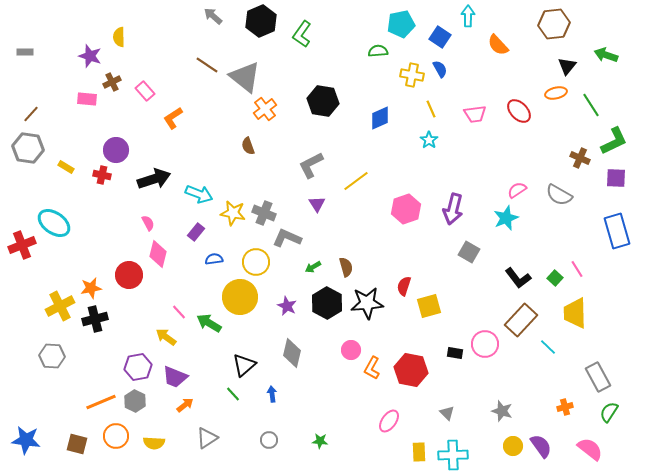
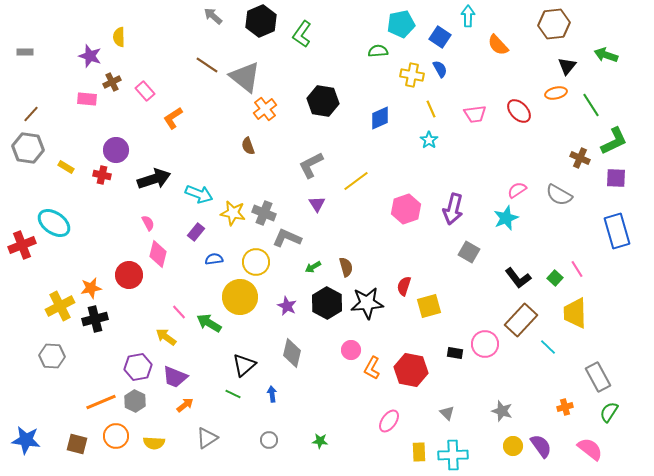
green line at (233, 394): rotated 21 degrees counterclockwise
